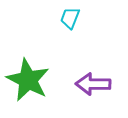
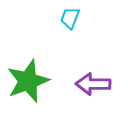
green star: moved 1 px down; rotated 24 degrees clockwise
